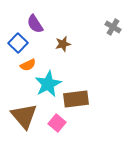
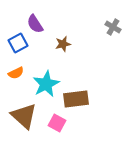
blue square: rotated 18 degrees clockwise
orange semicircle: moved 12 px left, 8 px down
cyan star: moved 2 px left
brown triangle: rotated 8 degrees counterclockwise
pink square: rotated 12 degrees counterclockwise
